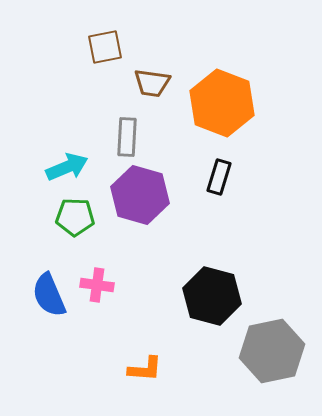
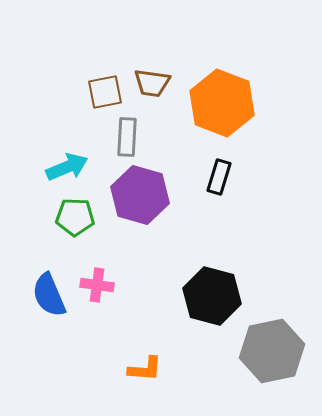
brown square: moved 45 px down
